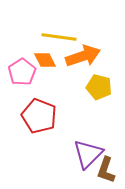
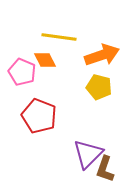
orange arrow: moved 19 px right, 1 px up
pink pentagon: rotated 16 degrees counterclockwise
brown L-shape: moved 1 px left, 1 px up
